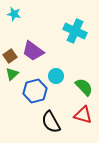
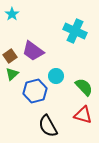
cyan star: moved 2 px left; rotated 24 degrees clockwise
black semicircle: moved 3 px left, 4 px down
